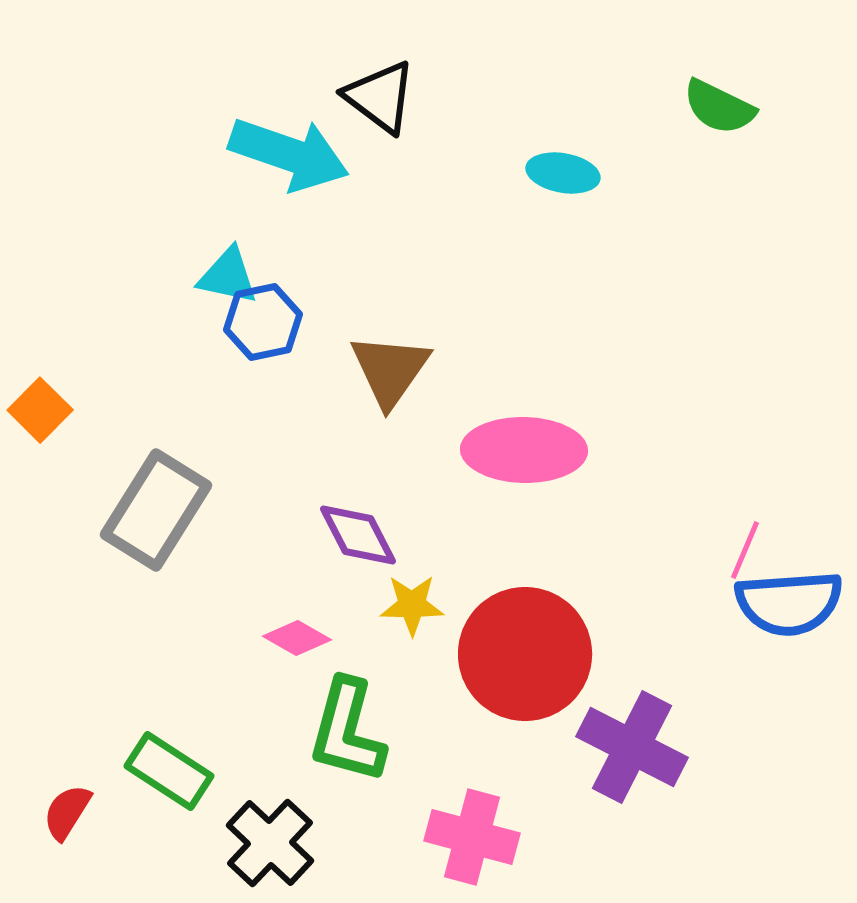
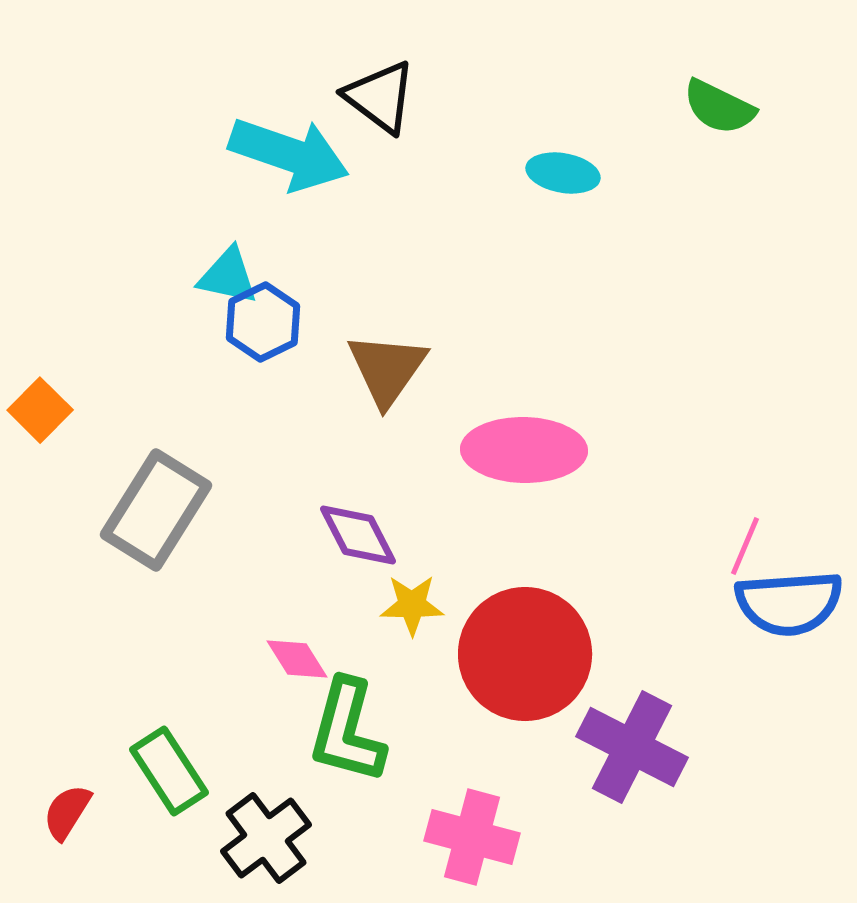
blue hexagon: rotated 14 degrees counterclockwise
brown triangle: moved 3 px left, 1 px up
pink line: moved 4 px up
pink diamond: moved 21 px down; rotated 28 degrees clockwise
green rectangle: rotated 24 degrees clockwise
black cross: moved 4 px left, 5 px up; rotated 10 degrees clockwise
